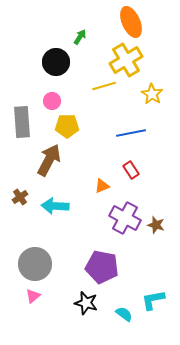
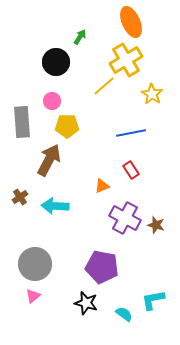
yellow line: rotated 25 degrees counterclockwise
